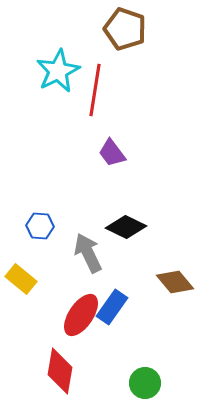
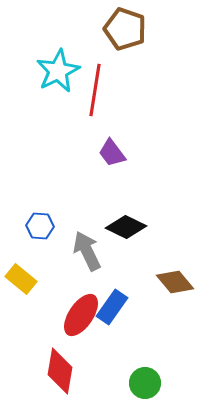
gray arrow: moved 1 px left, 2 px up
